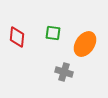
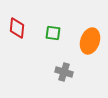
red diamond: moved 9 px up
orange ellipse: moved 5 px right, 3 px up; rotated 15 degrees counterclockwise
